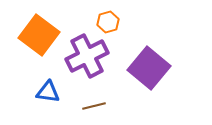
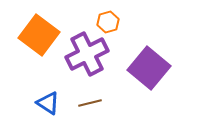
purple cross: moved 2 px up
blue triangle: moved 11 px down; rotated 25 degrees clockwise
brown line: moved 4 px left, 3 px up
